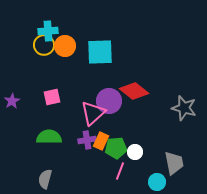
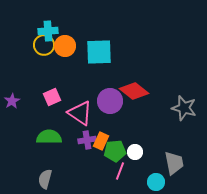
cyan square: moved 1 px left
pink square: rotated 12 degrees counterclockwise
purple circle: moved 1 px right
pink triangle: moved 13 px left; rotated 44 degrees counterclockwise
green pentagon: moved 1 px left, 3 px down
cyan circle: moved 1 px left
